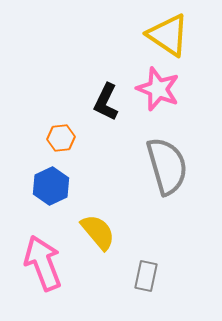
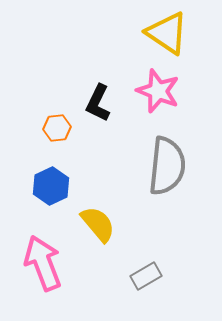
yellow triangle: moved 1 px left, 2 px up
pink star: moved 2 px down
black L-shape: moved 8 px left, 1 px down
orange hexagon: moved 4 px left, 10 px up
gray semicircle: rotated 22 degrees clockwise
yellow semicircle: moved 8 px up
gray rectangle: rotated 48 degrees clockwise
